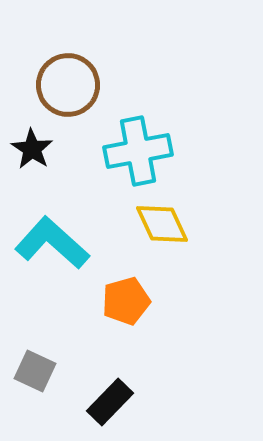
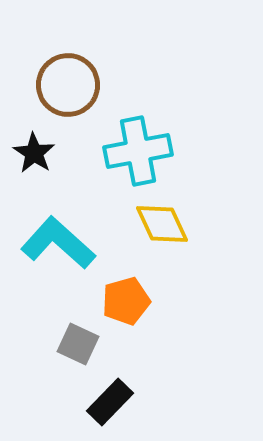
black star: moved 2 px right, 4 px down
cyan L-shape: moved 6 px right
gray square: moved 43 px right, 27 px up
